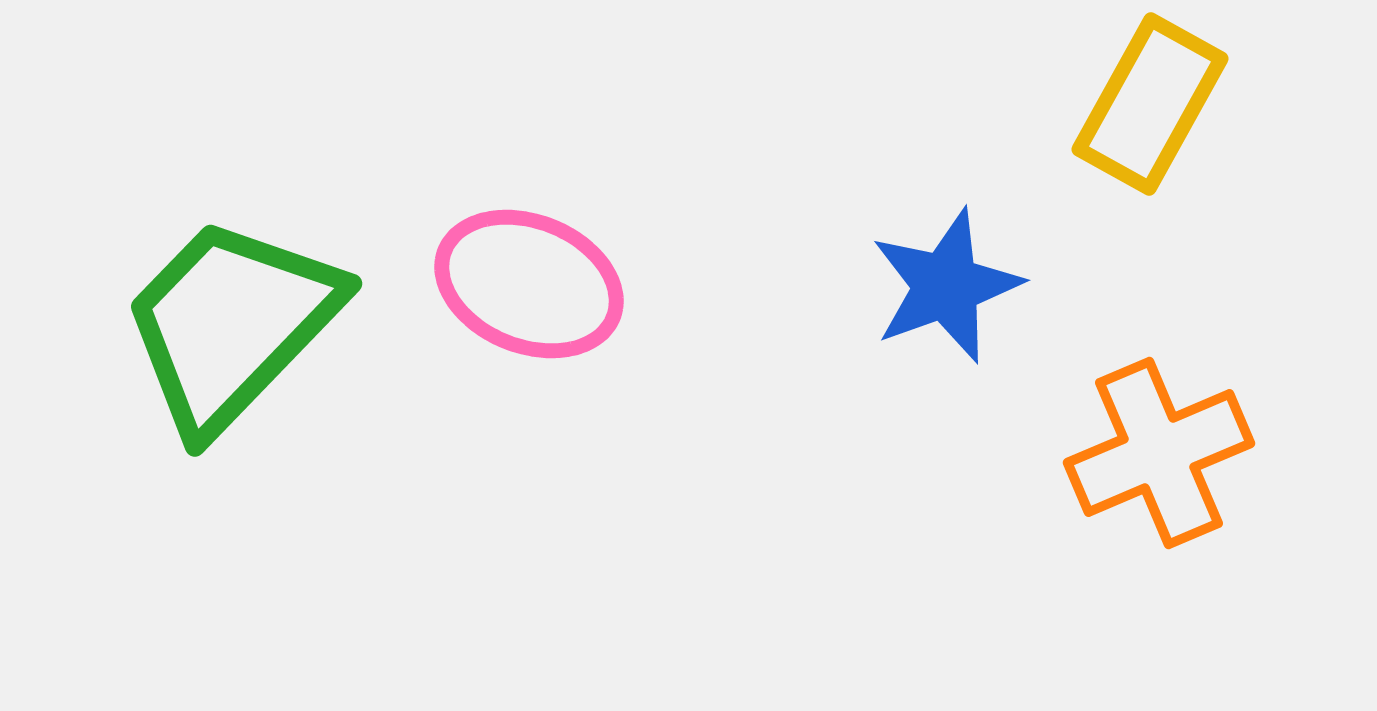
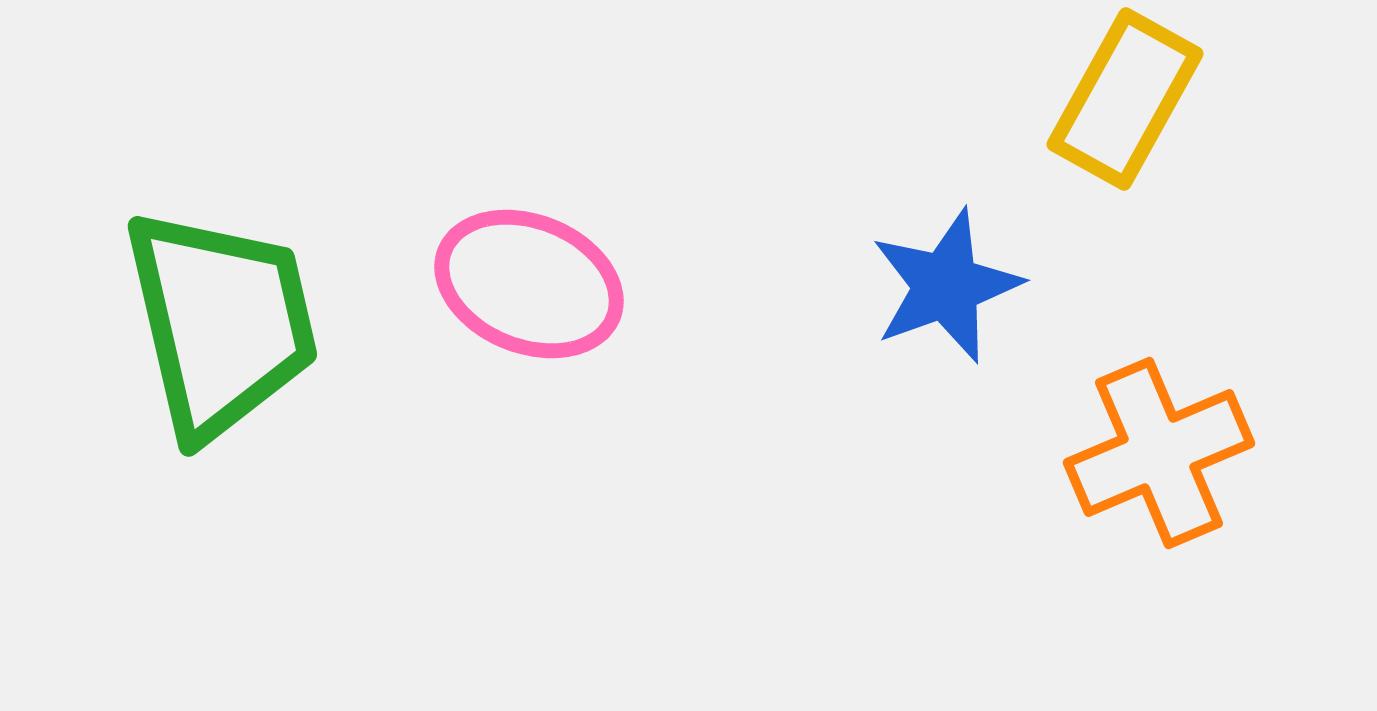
yellow rectangle: moved 25 px left, 5 px up
green trapezoid: moved 10 px left, 1 px up; rotated 123 degrees clockwise
